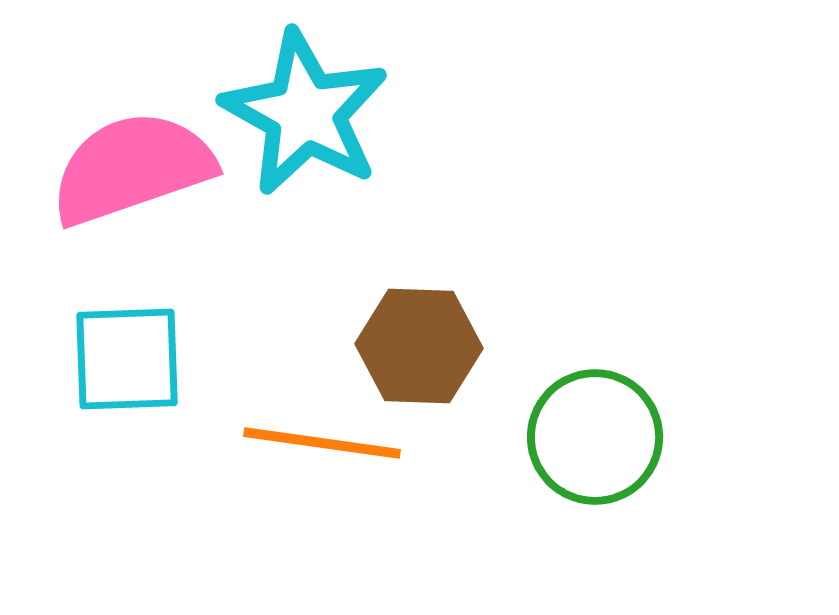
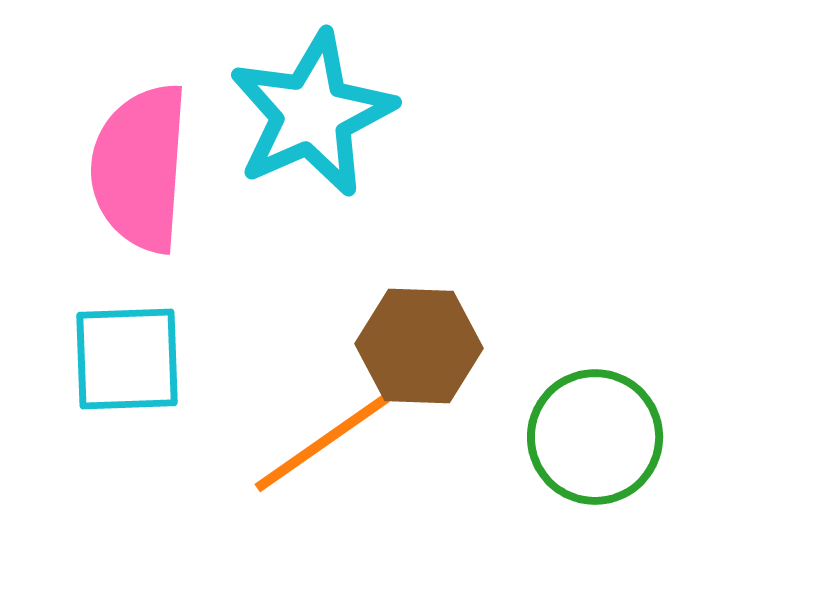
cyan star: moved 7 px right, 1 px down; rotated 19 degrees clockwise
pink semicircle: moved 8 px right; rotated 67 degrees counterclockwise
orange line: rotated 43 degrees counterclockwise
